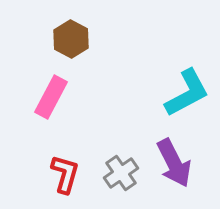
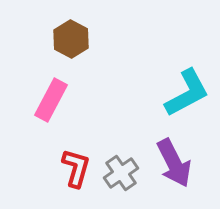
pink rectangle: moved 3 px down
red L-shape: moved 11 px right, 6 px up
